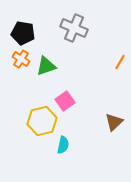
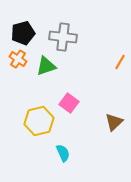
gray cross: moved 11 px left, 9 px down; rotated 16 degrees counterclockwise
black pentagon: rotated 25 degrees counterclockwise
orange cross: moved 3 px left
pink square: moved 4 px right, 2 px down; rotated 18 degrees counterclockwise
yellow hexagon: moved 3 px left
cyan semicircle: moved 8 px down; rotated 36 degrees counterclockwise
